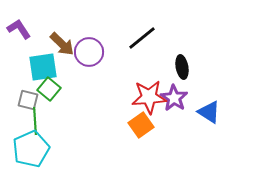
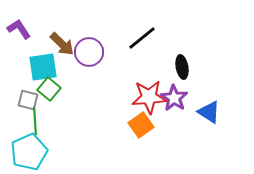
cyan pentagon: moved 2 px left, 3 px down
